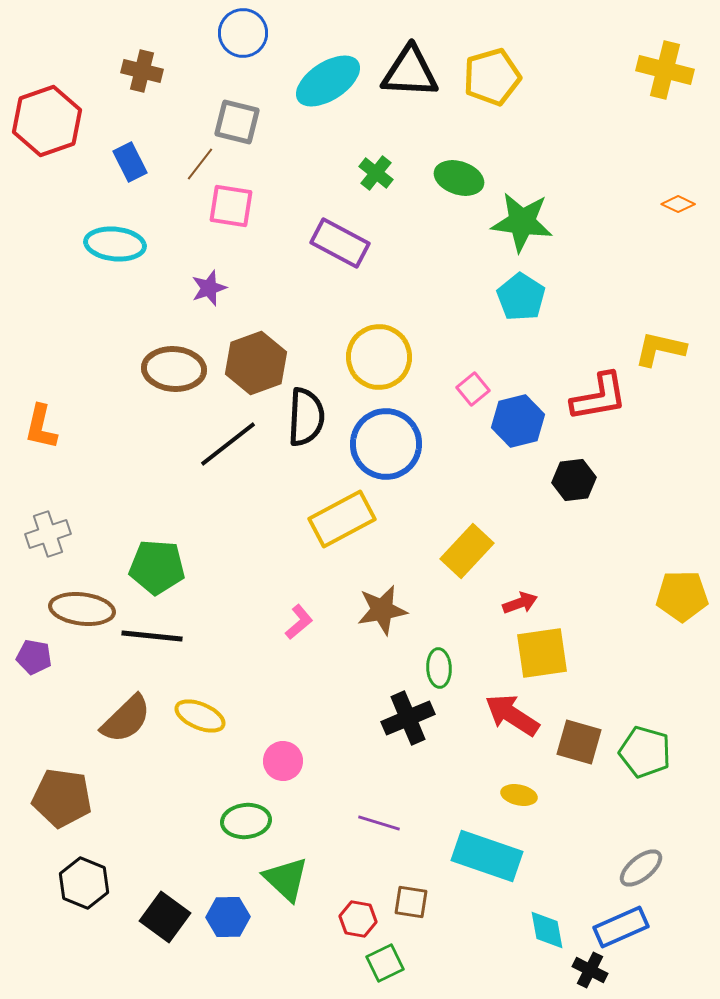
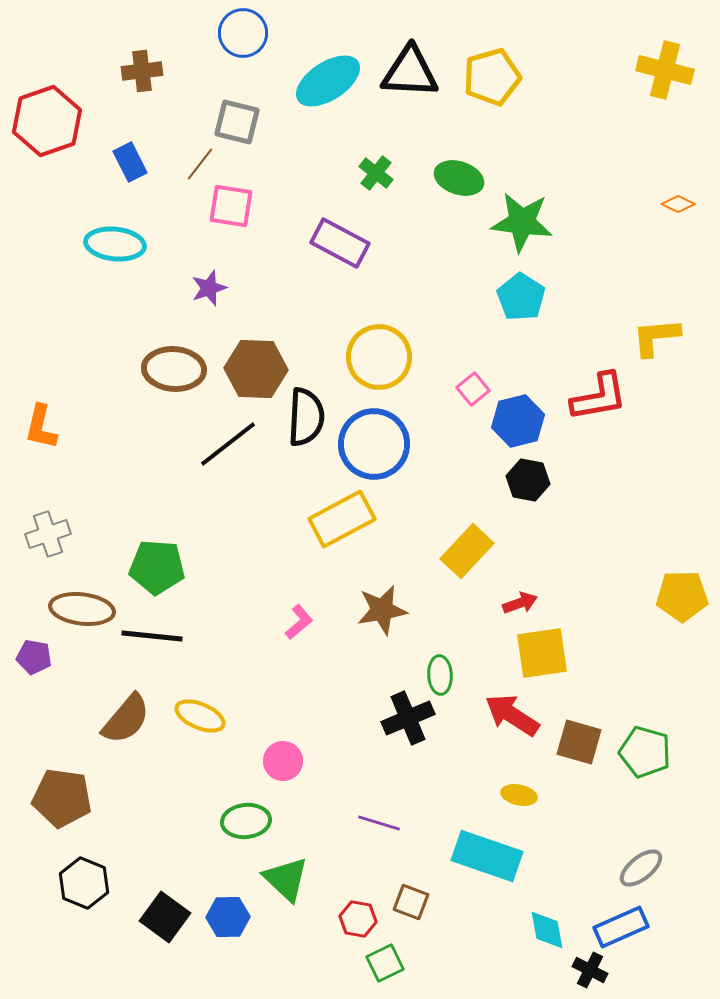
brown cross at (142, 71): rotated 21 degrees counterclockwise
yellow L-shape at (660, 349): moved 4 px left, 12 px up; rotated 18 degrees counterclockwise
brown hexagon at (256, 363): moved 6 px down; rotated 22 degrees clockwise
blue circle at (386, 444): moved 12 px left
black hexagon at (574, 480): moved 46 px left; rotated 18 degrees clockwise
green ellipse at (439, 668): moved 1 px right, 7 px down
brown semicircle at (126, 719): rotated 6 degrees counterclockwise
brown square at (411, 902): rotated 12 degrees clockwise
